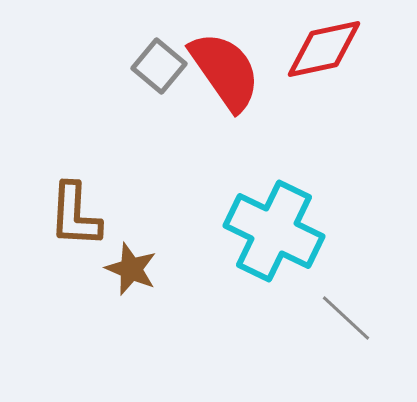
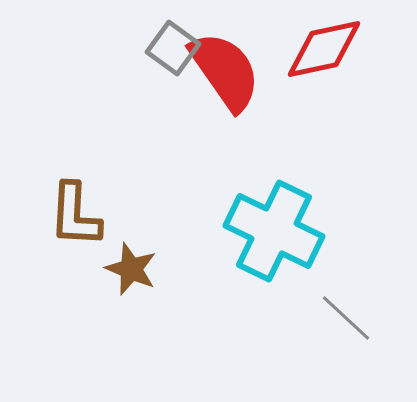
gray square: moved 14 px right, 18 px up; rotated 4 degrees counterclockwise
